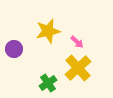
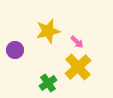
purple circle: moved 1 px right, 1 px down
yellow cross: moved 1 px up
